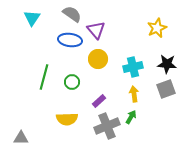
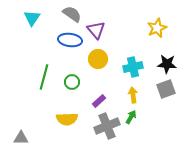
yellow arrow: moved 1 px left, 1 px down
